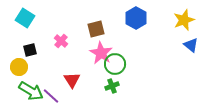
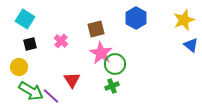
cyan square: moved 1 px down
black square: moved 6 px up
